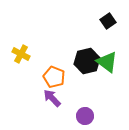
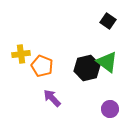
black square: rotated 21 degrees counterclockwise
yellow cross: rotated 36 degrees counterclockwise
black hexagon: moved 7 px down
orange pentagon: moved 12 px left, 11 px up
purple circle: moved 25 px right, 7 px up
